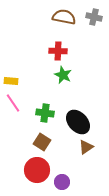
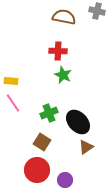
gray cross: moved 3 px right, 6 px up
green cross: moved 4 px right; rotated 30 degrees counterclockwise
purple circle: moved 3 px right, 2 px up
